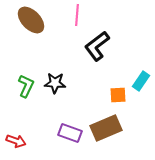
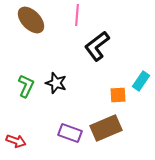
black star: moved 1 px right; rotated 15 degrees clockwise
